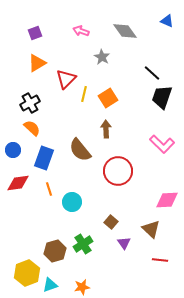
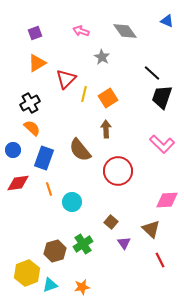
red line: rotated 56 degrees clockwise
